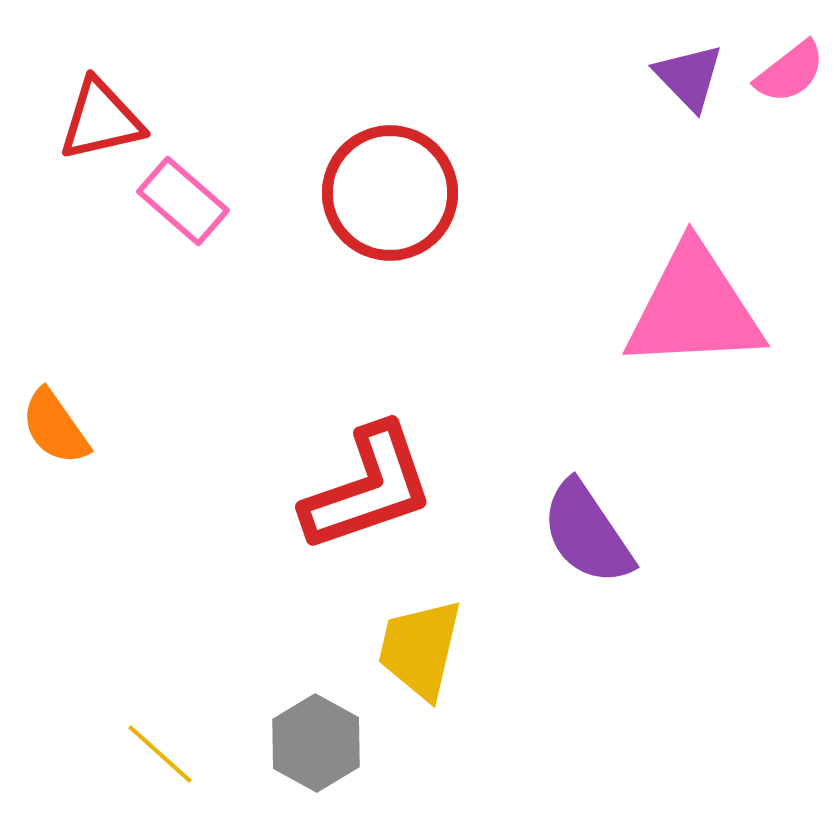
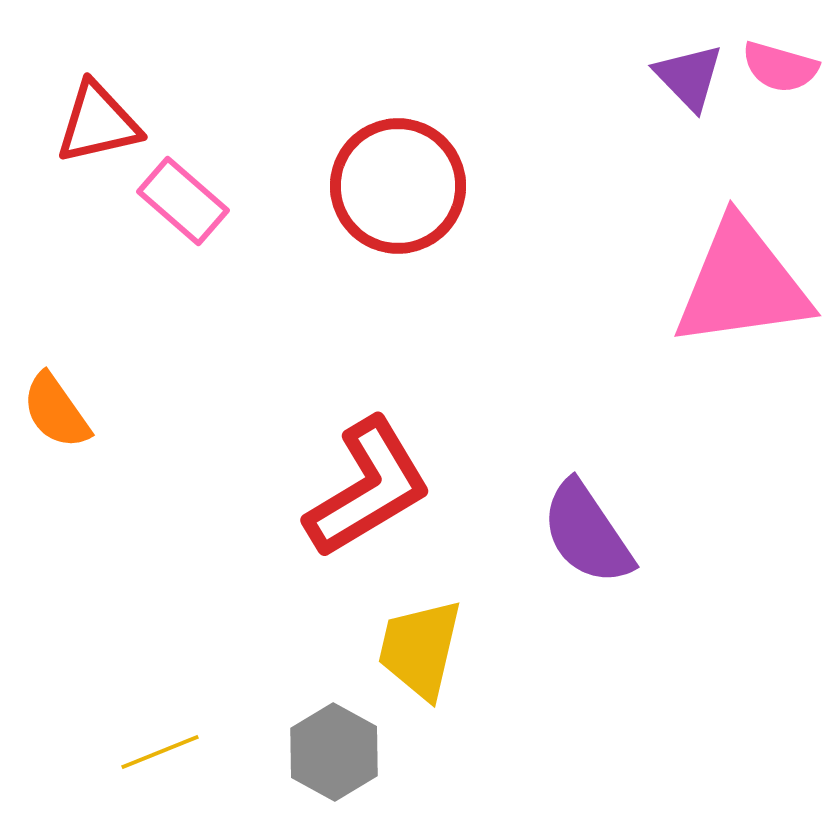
pink semicircle: moved 10 px left, 5 px up; rotated 54 degrees clockwise
red triangle: moved 3 px left, 3 px down
red circle: moved 8 px right, 7 px up
pink triangle: moved 48 px right, 24 px up; rotated 5 degrees counterclockwise
orange semicircle: moved 1 px right, 16 px up
red L-shape: rotated 12 degrees counterclockwise
gray hexagon: moved 18 px right, 9 px down
yellow line: moved 2 px up; rotated 64 degrees counterclockwise
